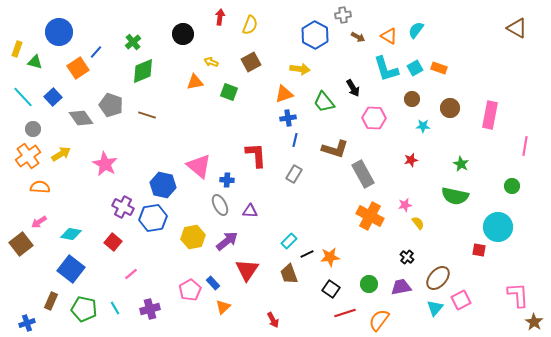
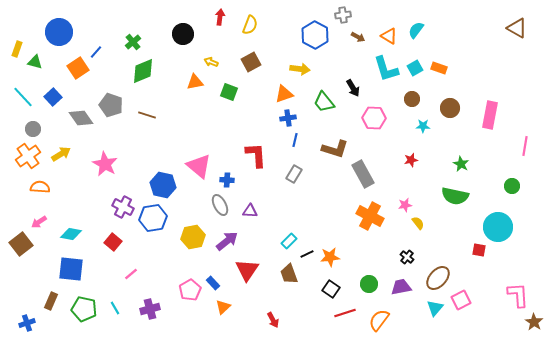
blue square at (71, 269): rotated 32 degrees counterclockwise
